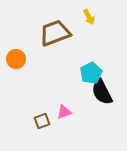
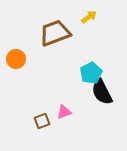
yellow arrow: rotated 98 degrees counterclockwise
